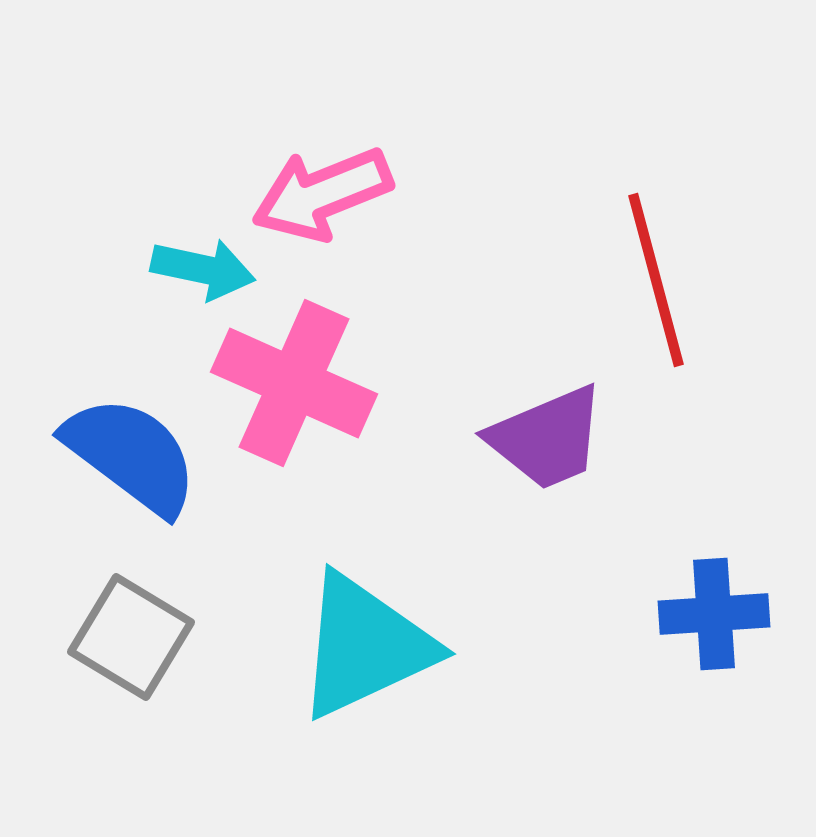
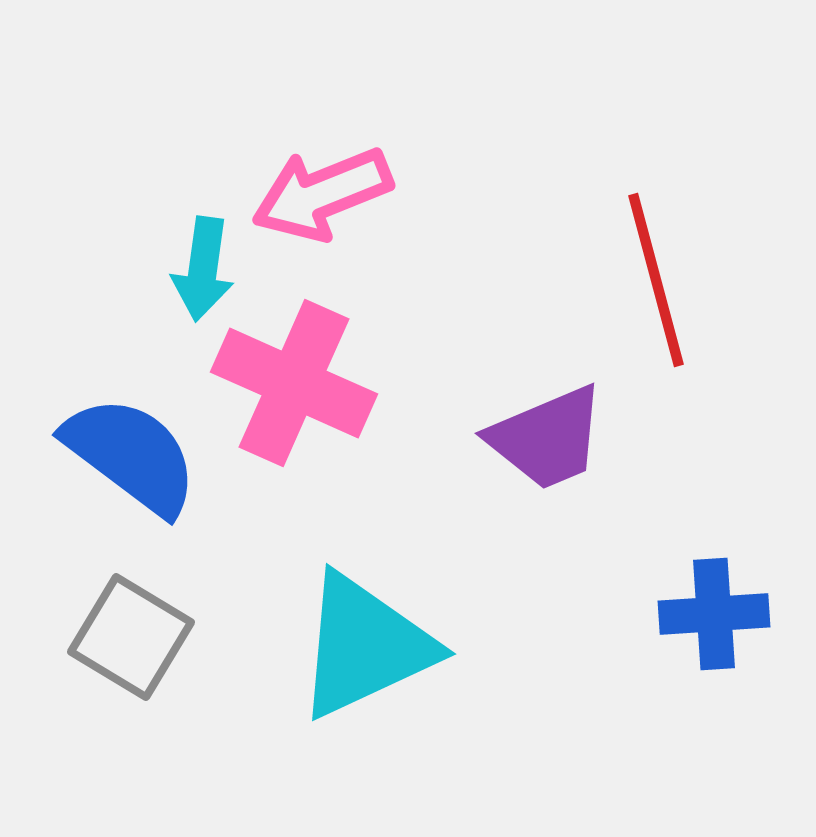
cyan arrow: rotated 86 degrees clockwise
